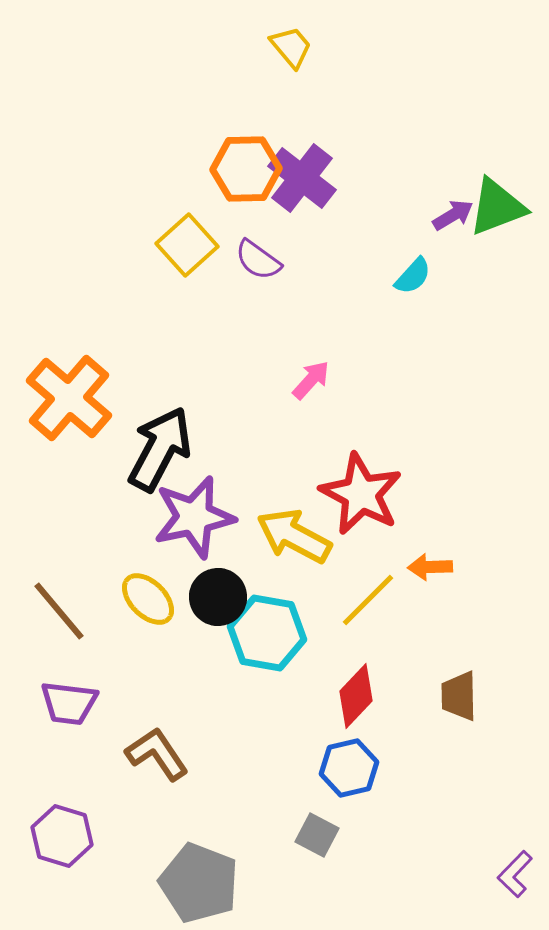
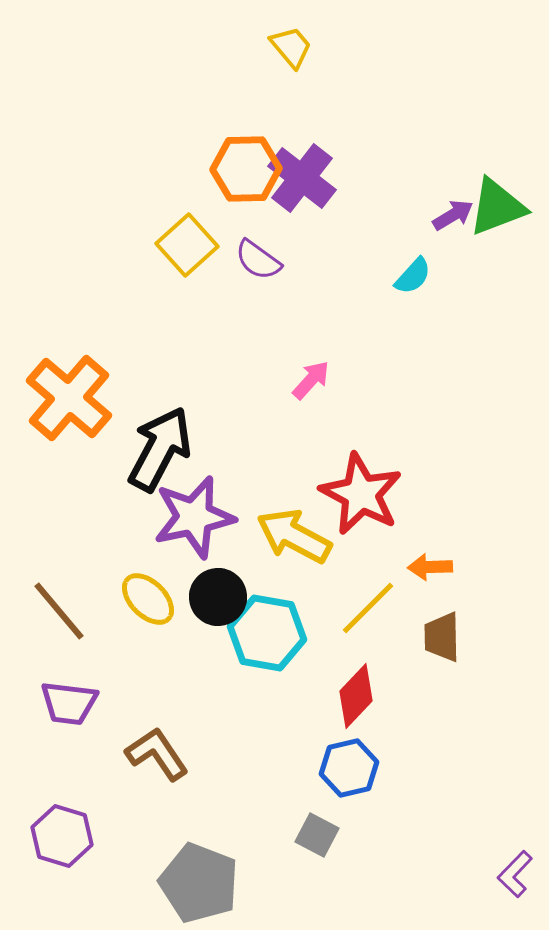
yellow line: moved 8 px down
brown trapezoid: moved 17 px left, 59 px up
